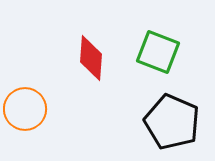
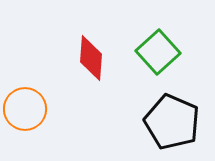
green square: rotated 27 degrees clockwise
